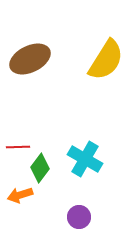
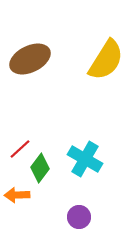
red line: moved 2 px right, 2 px down; rotated 40 degrees counterclockwise
orange arrow: moved 3 px left; rotated 15 degrees clockwise
